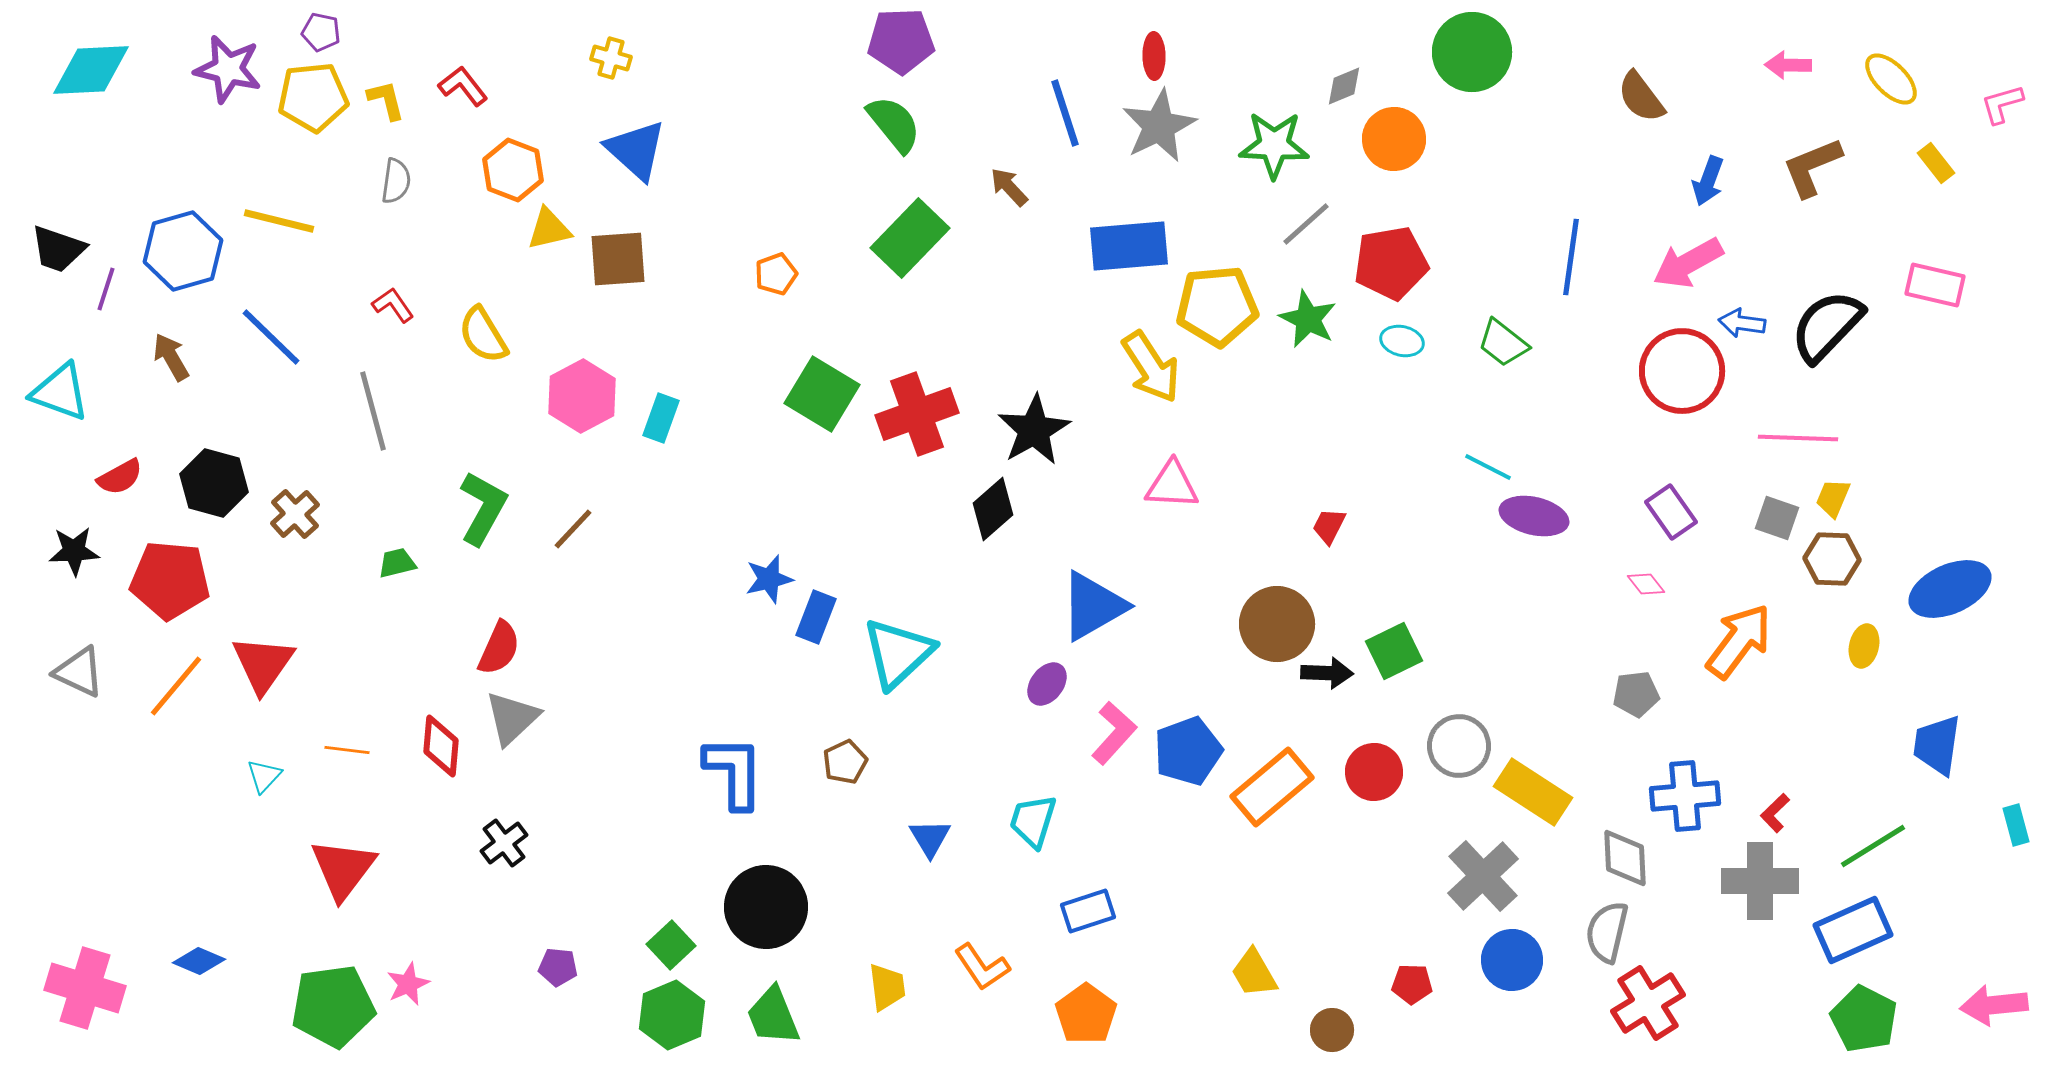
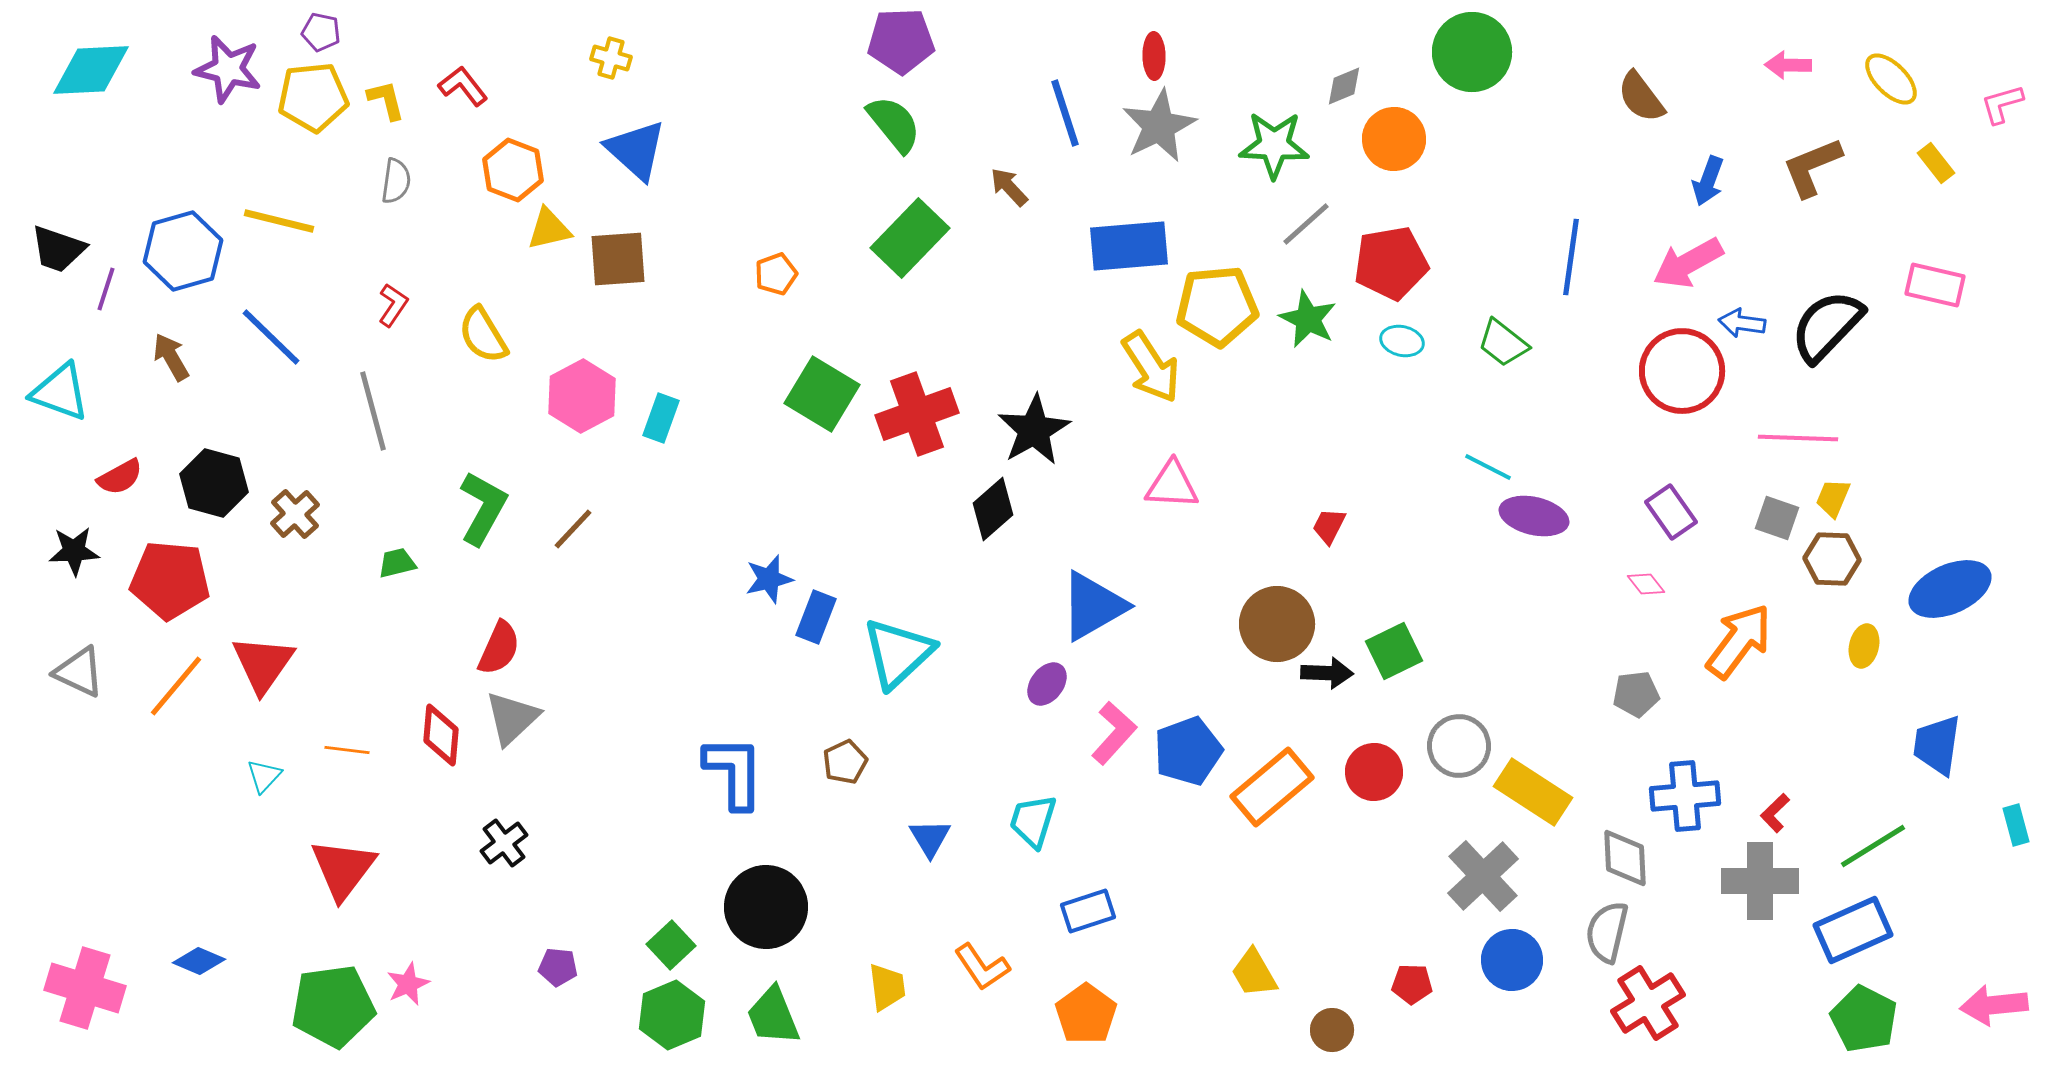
red L-shape at (393, 305): rotated 69 degrees clockwise
red diamond at (441, 746): moved 11 px up
